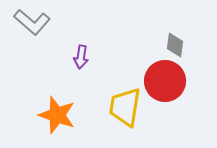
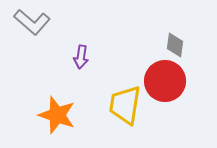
yellow trapezoid: moved 2 px up
